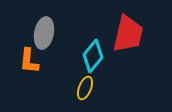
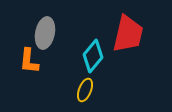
gray ellipse: moved 1 px right
yellow ellipse: moved 2 px down
